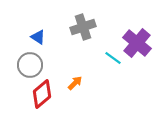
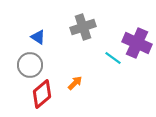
purple cross: rotated 16 degrees counterclockwise
